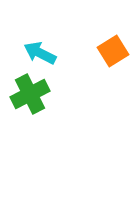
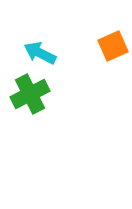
orange square: moved 5 px up; rotated 8 degrees clockwise
